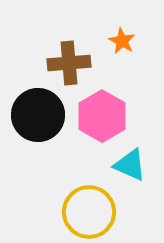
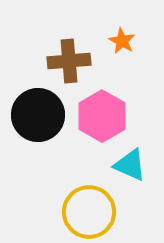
brown cross: moved 2 px up
